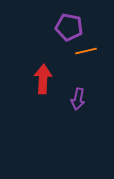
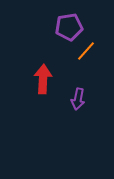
purple pentagon: rotated 20 degrees counterclockwise
orange line: rotated 35 degrees counterclockwise
